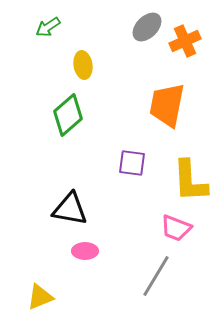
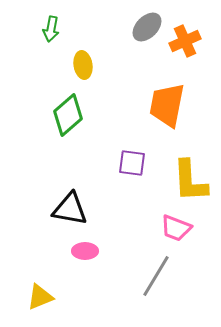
green arrow: moved 3 px right, 2 px down; rotated 45 degrees counterclockwise
